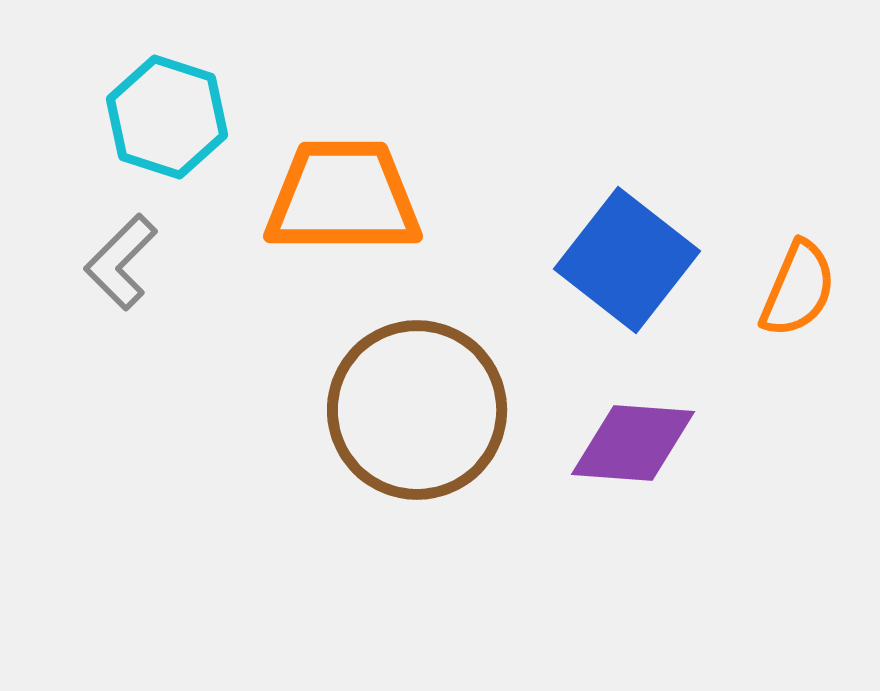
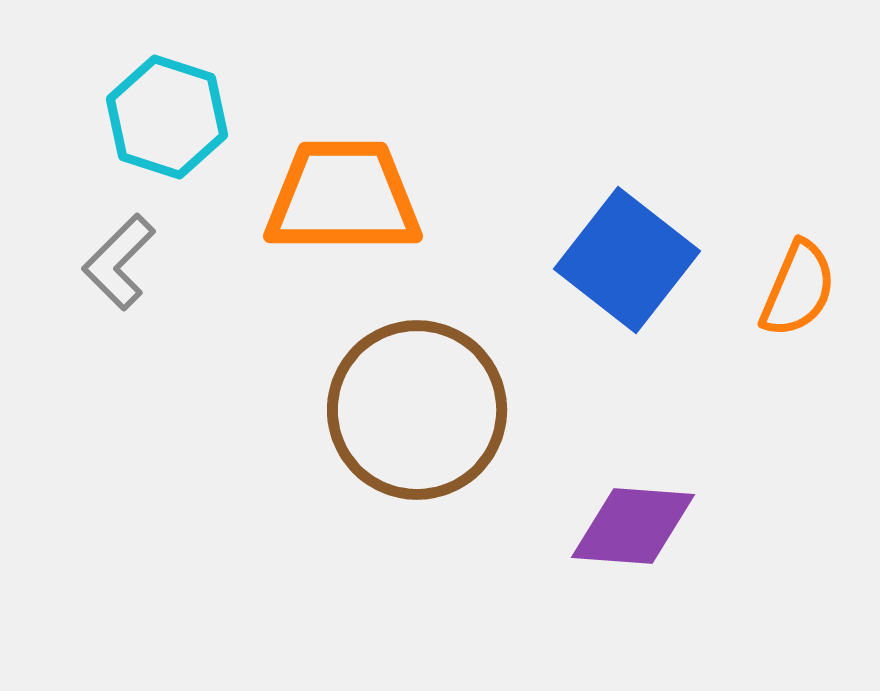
gray L-shape: moved 2 px left
purple diamond: moved 83 px down
